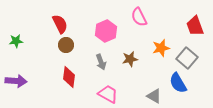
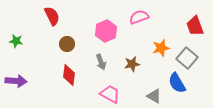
pink semicircle: rotated 96 degrees clockwise
red semicircle: moved 8 px left, 8 px up
green star: rotated 16 degrees clockwise
brown circle: moved 1 px right, 1 px up
brown star: moved 2 px right, 5 px down
red diamond: moved 2 px up
blue semicircle: moved 1 px left
pink trapezoid: moved 2 px right
